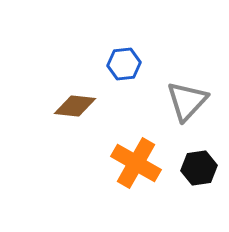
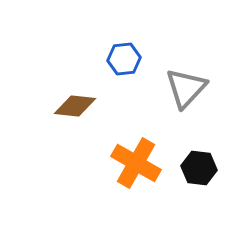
blue hexagon: moved 5 px up
gray triangle: moved 1 px left, 13 px up
black hexagon: rotated 16 degrees clockwise
